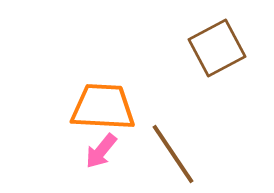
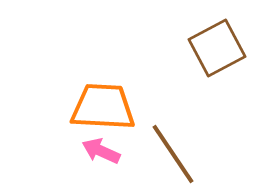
pink arrow: rotated 75 degrees clockwise
